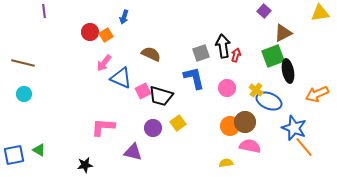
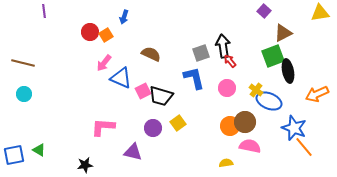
red arrow: moved 6 px left, 6 px down; rotated 56 degrees counterclockwise
